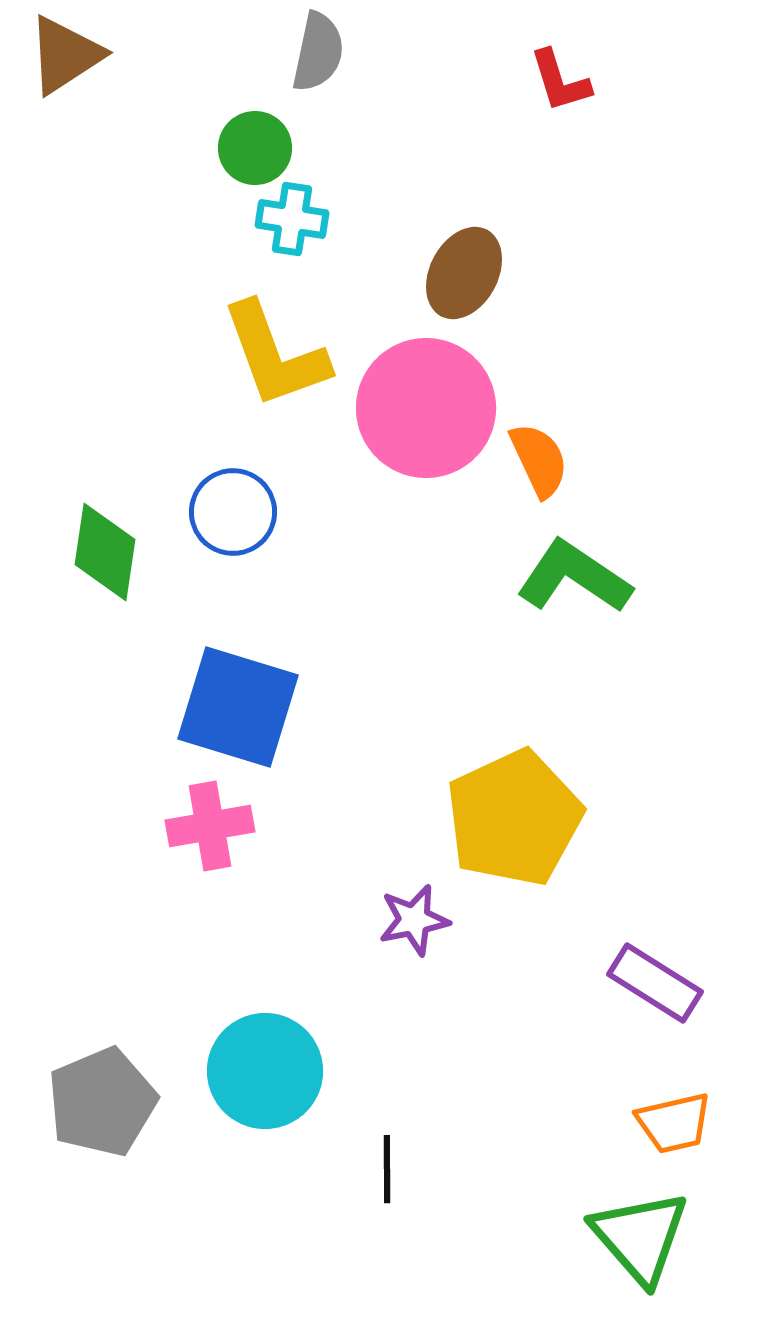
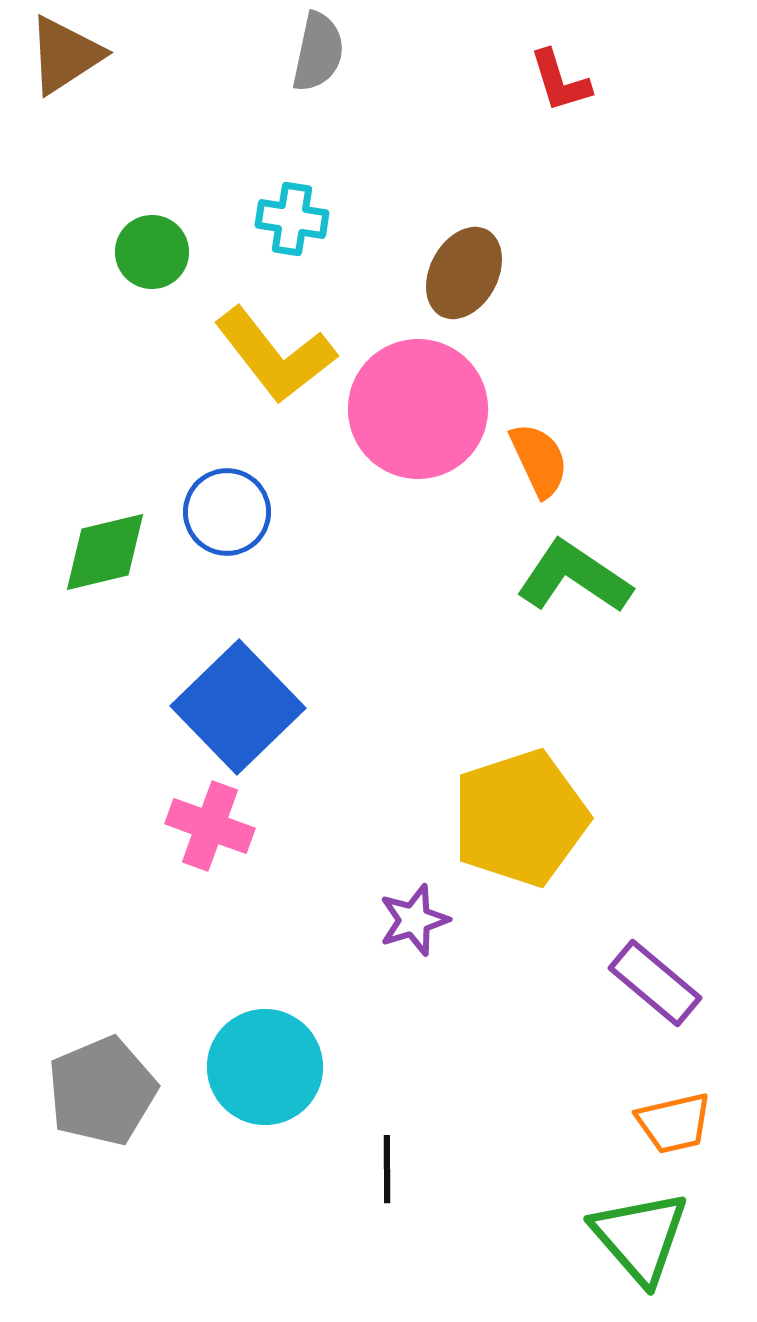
green circle: moved 103 px left, 104 px down
yellow L-shape: rotated 18 degrees counterclockwise
pink circle: moved 8 px left, 1 px down
blue circle: moved 6 px left
green diamond: rotated 68 degrees clockwise
blue square: rotated 29 degrees clockwise
yellow pentagon: moved 6 px right; rotated 7 degrees clockwise
pink cross: rotated 30 degrees clockwise
purple star: rotated 6 degrees counterclockwise
purple rectangle: rotated 8 degrees clockwise
cyan circle: moved 4 px up
gray pentagon: moved 11 px up
